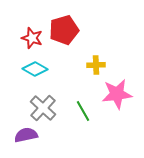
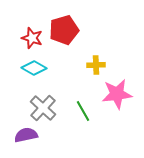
cyan diamond: moved 1 px left, 1 px up
